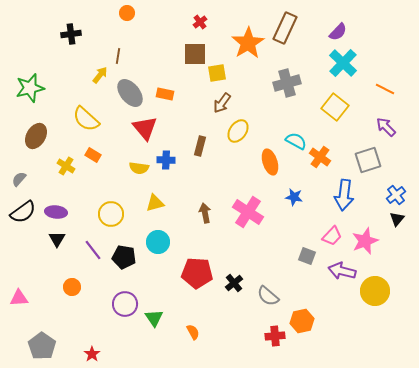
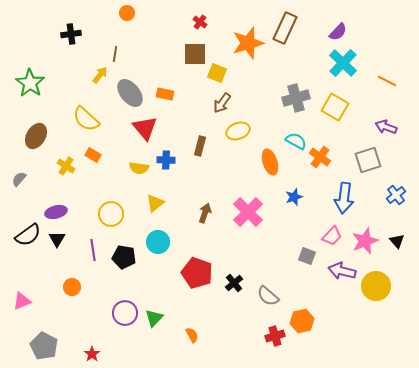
red cross at (200, 22): rotated 16 degrees counterclockwise
orange star at (248, 43): rotated 16 degrees clockwise
brown line at (118, 56): moved 3 px left, 2 px up
yellow square at (217, 73): rotated 30 degrees clockwise
gray cross at (287, 83): moved 9 px right, 15 px down
green star at (30, 88): moved 5 px up; rotated 24 degrees counterclockwise
orange line at (385, 89): moved 2 px right, 8 px up
yellow square at (335, 107): rotated 8 degrees counterclockwise
purple arrow at (386, 127): rotated 25 degrees counterclockwise
yellow ellipse at (238, 131): rotated 35 degrees clockwise
blue arrow at (344, 195): moved 3 px down
blue star at (294, 197): rotated 30 degrees counterclockwise
yellow triangle at (155, 203): rotated 24 degrees counterclockwise
black semicircle at (23, 212): moved 5 px right, 23 px down
purple ellipse at (56, 212): rotated 20 degrees counterclockwise
pink cross at (248, 212): rotated 12 degrees clockwise
brown arrow at (205, 213): rotated 30 degrees clockwise
black triangle at (397, 219): moved 22 px down; rotated 21 degrees counterclockwise
purple line at (93, 250): rotated 30 degrees clockwise
red pentagon at (197, 273): rotated 16 degrees clockwise
yellow circle at (375, 291): moved 1 px right, 5 px up
pink triangle at (19, 298): moved 3 px right, 3 px down; rotated 18 degrees counterclockwise
purple circle at (125, 304): moved 9 px down
green triangle at (154, 318): rotated 18 degrees clockwise
orange semicircle at (193, 332): moved 1 px left, 3 px down
red cross at (275, 336): rotated 12 degrees counterclockwise
gray pentagon at (42, 346): moved 2 px right; rotated 8 degrees counterclockwise
